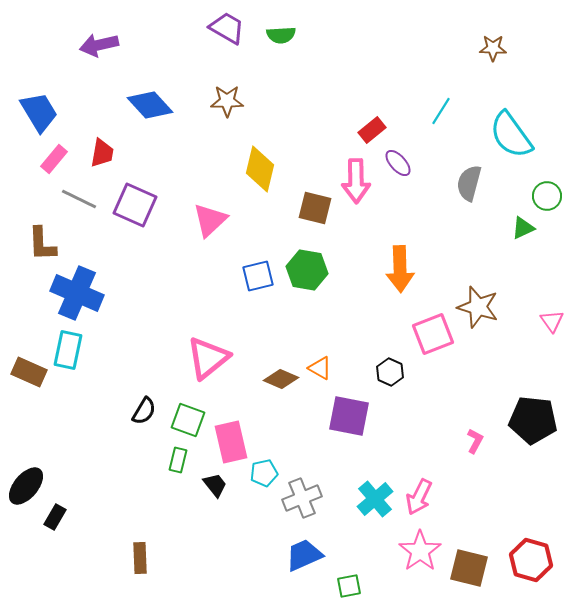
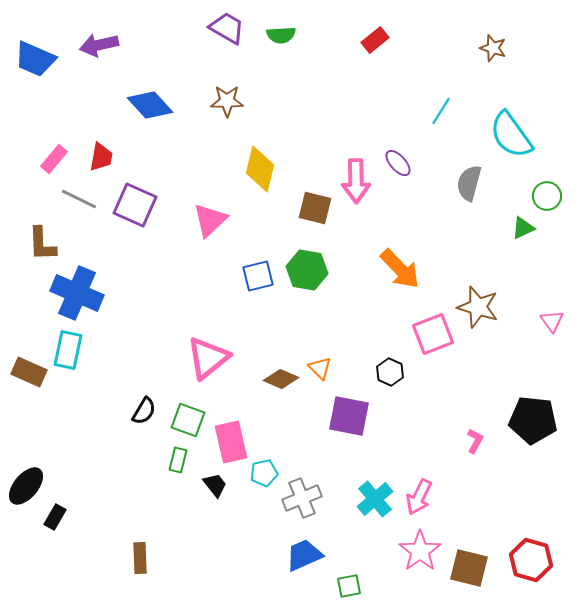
brown star at (493, 48): rotated 16 degrees clockwise
blue trapezoid at (39, 112): moved 4 px left, 53 px up; rotated 144 degrees clockwise
red rectangle at (372, 130): moved 3 px right, 90 px up
red trapezoid at (102, 153): moved 1 px left, 4 px down
orange arrow at (400, 269): rotated 42 degrees counterclockwise
orange triangle at (320, 368): rotated 15 degrees clockwise
